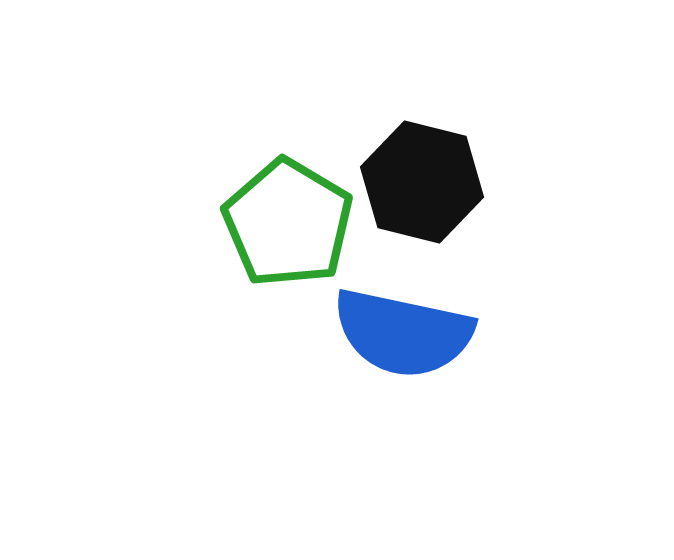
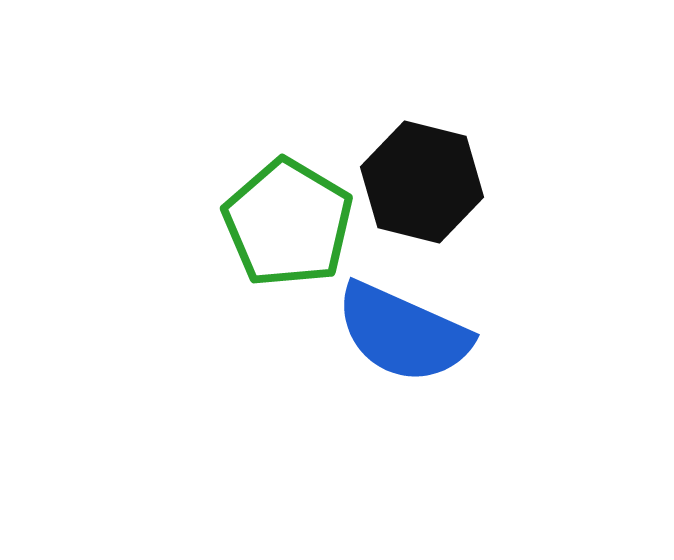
blue semicircle: rotated 12 degrees clockwise
